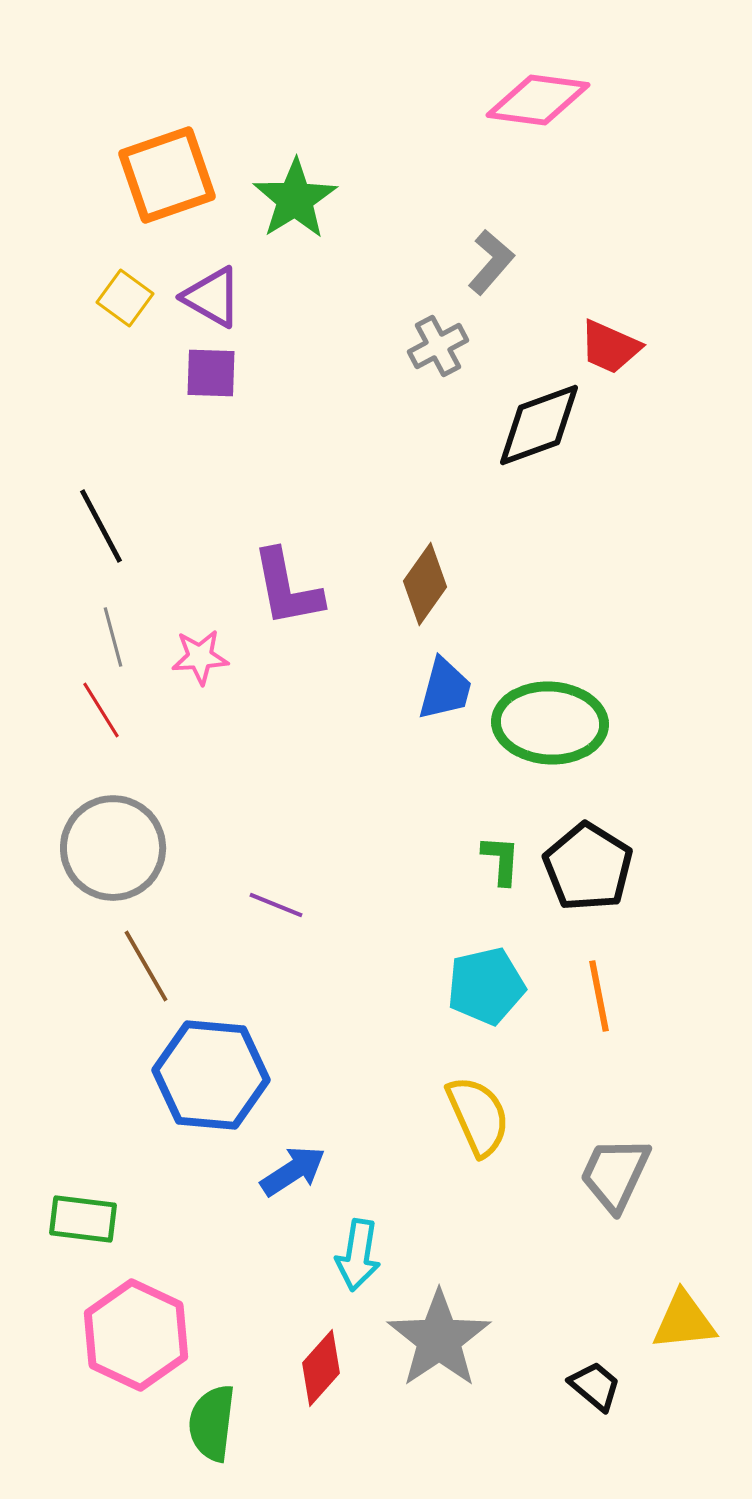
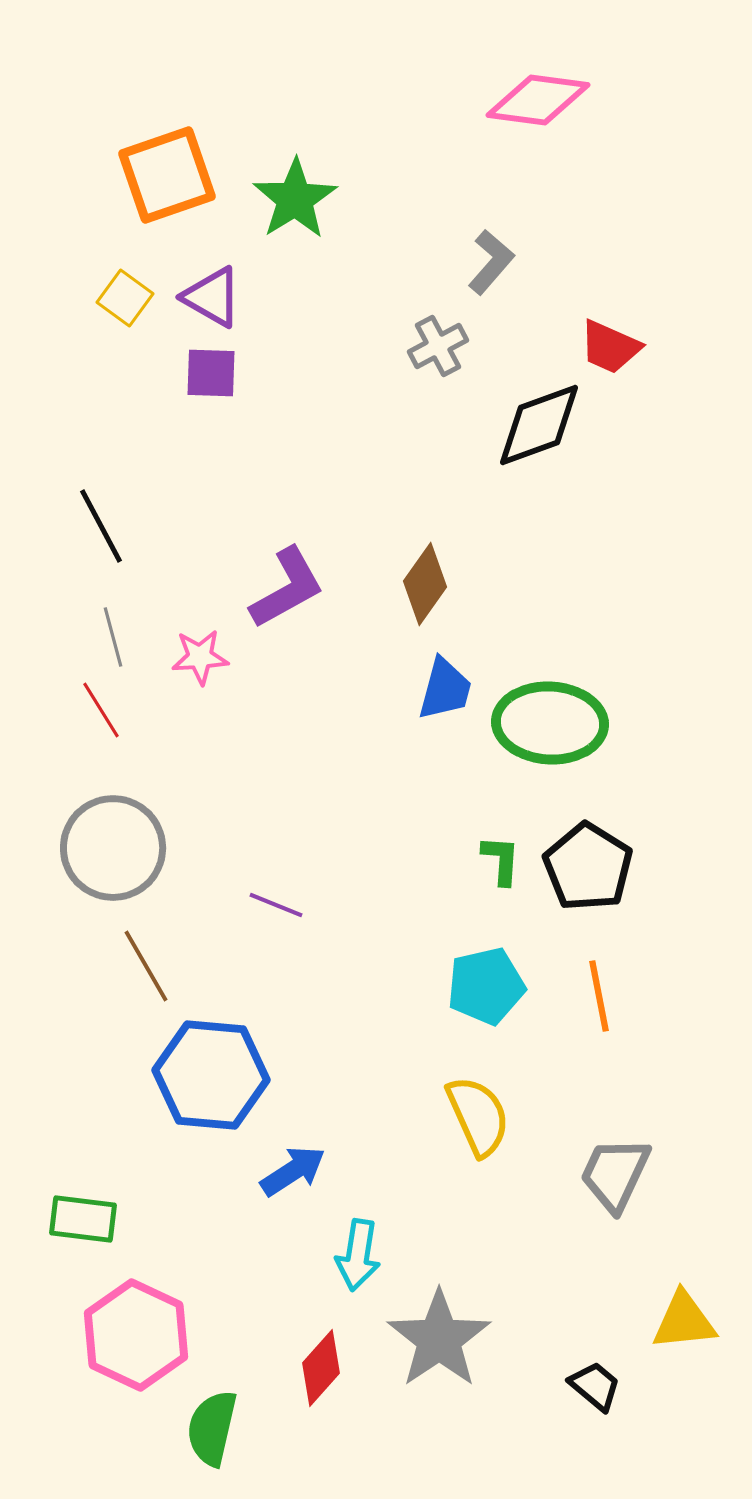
purple L-shape: rotated 108 degrees counterclockwise
green semicircle: moved 5 px down; rotated 6 degrees clockwise
